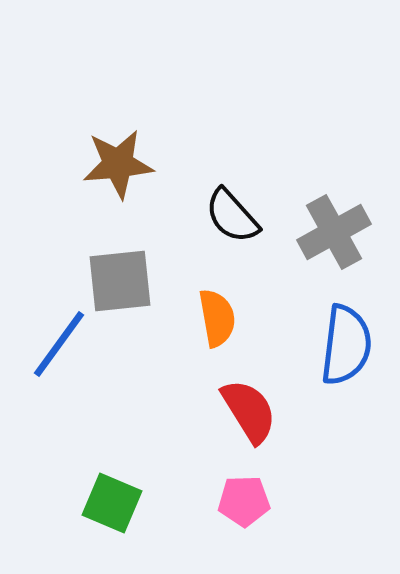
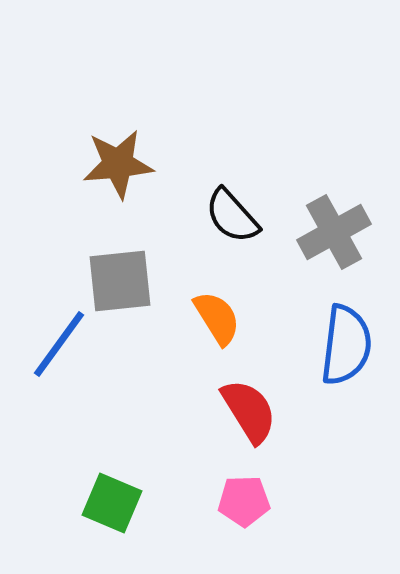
orange semicircle: rotated 22 degrees counterclockwise
